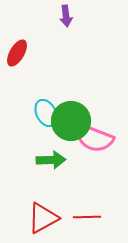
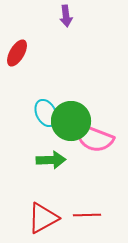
red line: moved 2 px up
